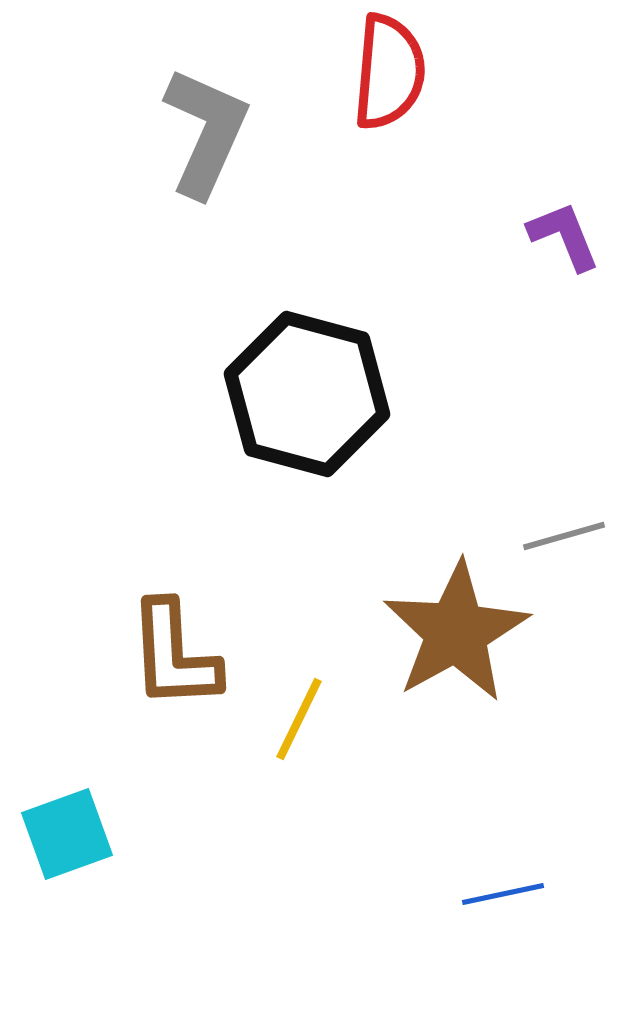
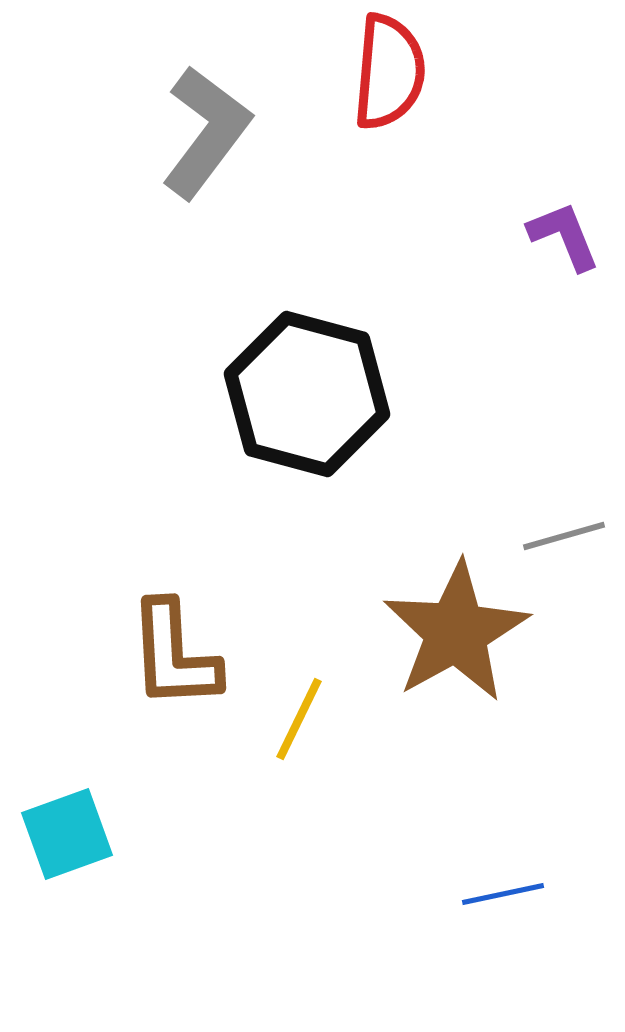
gray L-shape: rotated 13 degrees clockwise
